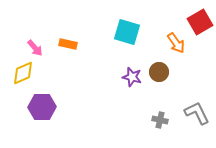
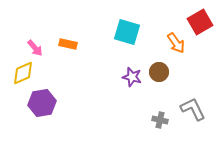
purple hexagon: moved 4 px up; rotated 8 degrees counterclockwise
gray L-shape: moved 4 px left, 4 px up
